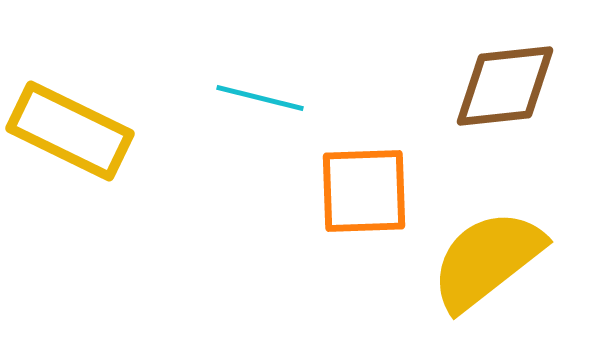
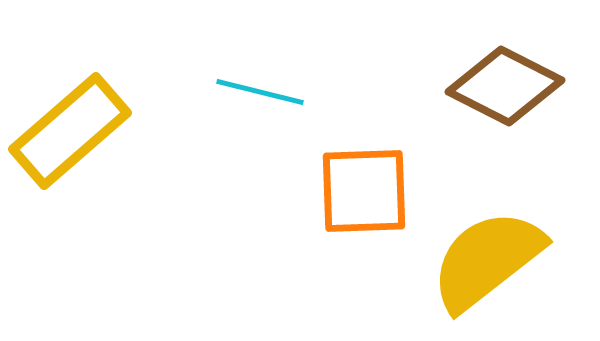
brown diamond: rotated 33 degrees clockwise
cyan line: moved 6 px up
yellow rectangle: rotated 67 degrees counterclockwise
